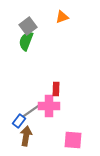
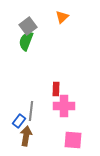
orange triangle: rotated 24 degrees counterclockwise
pink cross: moved 15 px right
gray line: rotated 48 degrees counterclockwise
